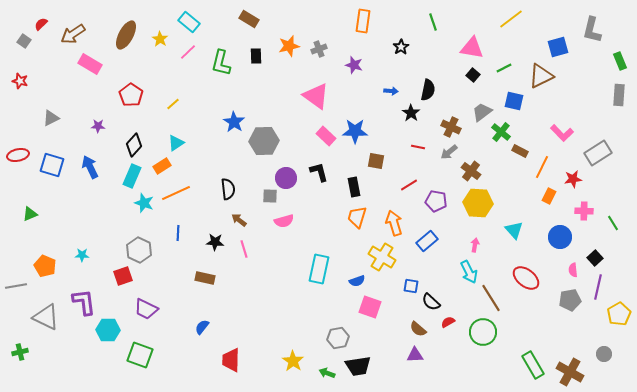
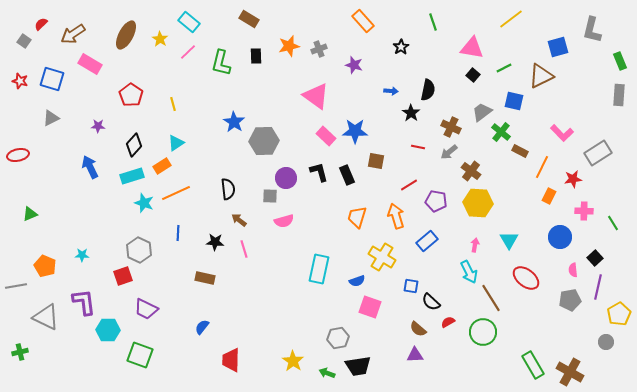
orange rectangle at (363, 21): rotated 50 degrees counterclockwise
yellow line at (173, 104): rotated 64 degrees counterclockwise
blue square at (52, 165): moved 86 px up
cyan rectangle at (132, 176): rotated 50 degrees clockwise
black rectangle at (354, 187): moved 7 px left, 12 px up; rotated 12 degrees counterclockwise
orange arrow at (394, 223): moved 2 px right, 7 px up
cyan triangle at (514, 230): moved 5 px left, 10 px down; rotated 12 degrees clockwise
gray circle at (604, 354): moved 2 px right, 12 px up
